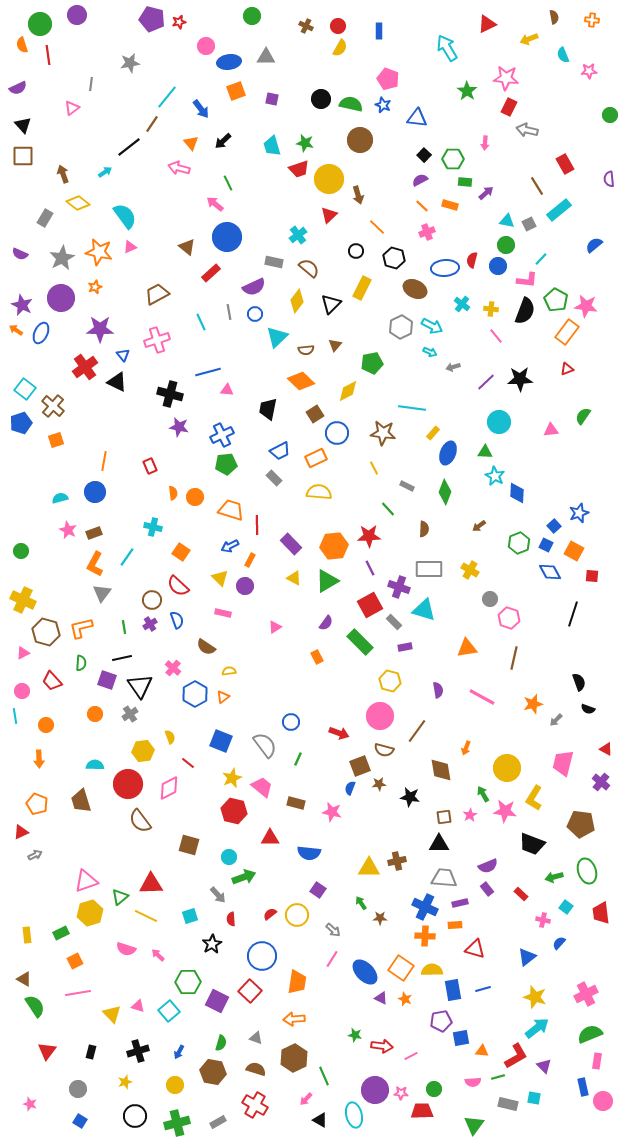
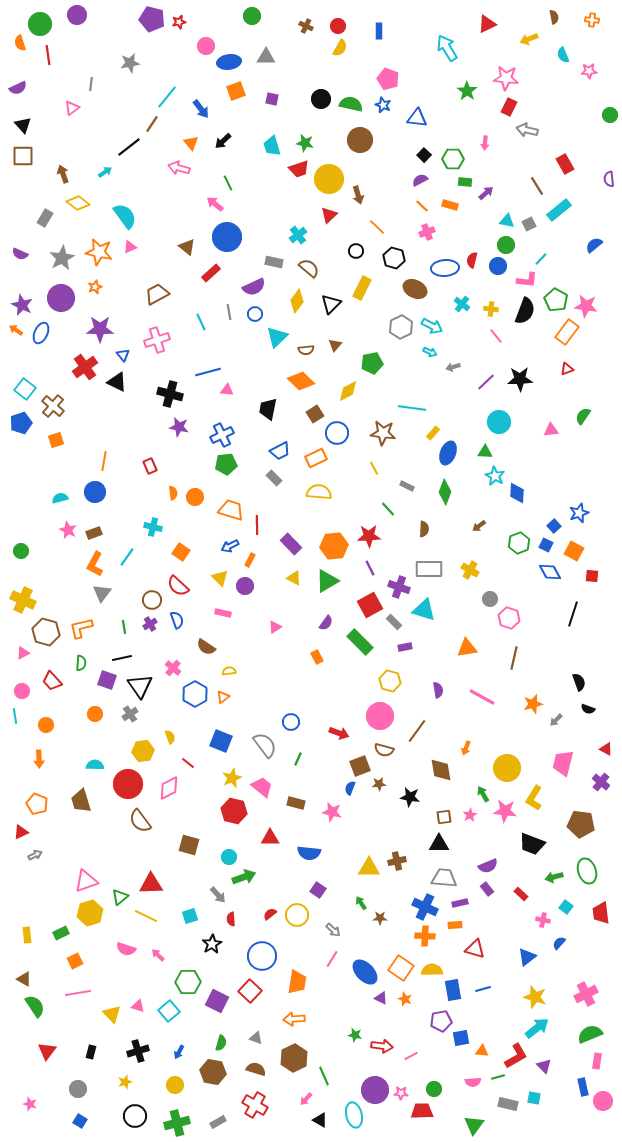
orange semicircle at (22, 45): moved 2 px left, 2 px up
